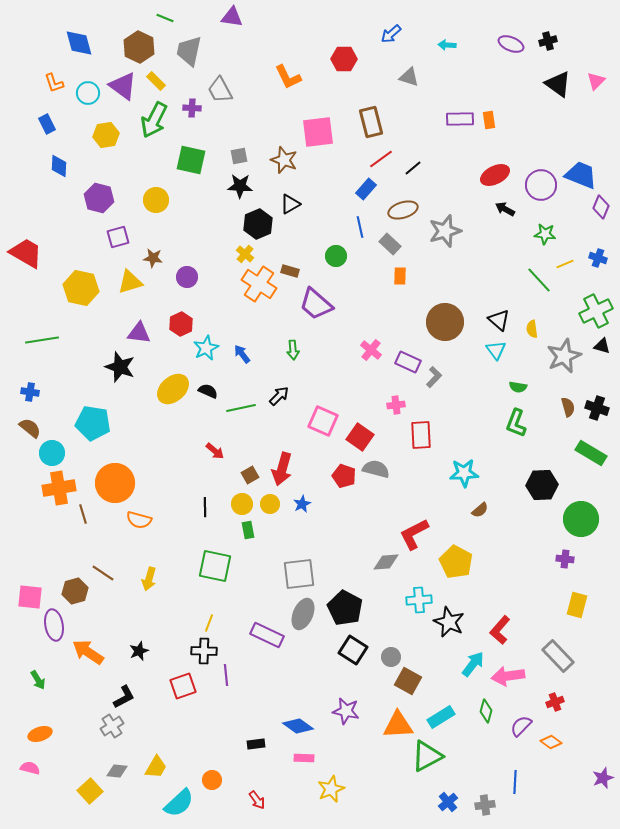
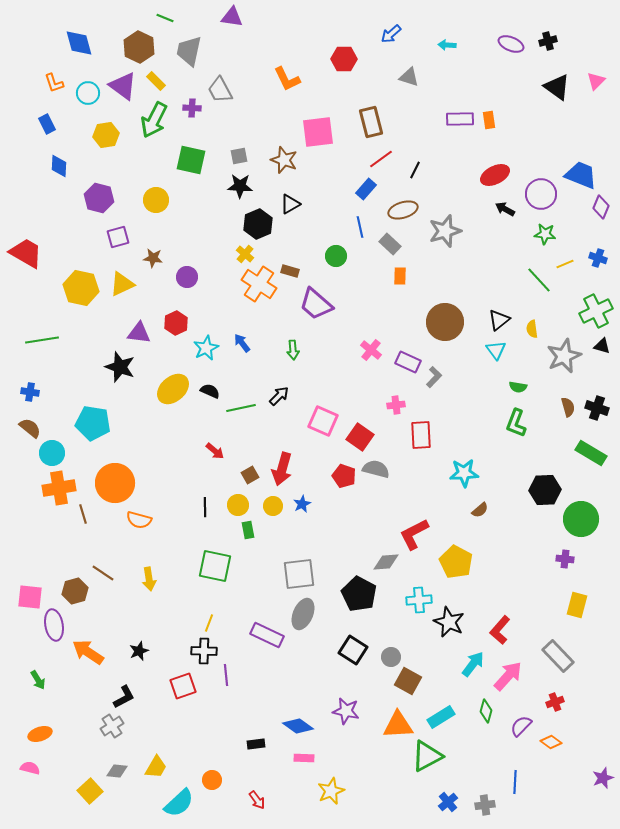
orange L-shape at (288, 77): moved 1 px left, 2 px down
black triangle at (558, 84): moved 1 px left, 3 px down
black line at (413, 168): moved 2 px right, 2 px down; rotated 24 degrees counterclockwise
purple circle at (541, 185): moved 9 px down
yellow triangle at (130, 282): moved 8 px left, 2 px down; rotated 8 degrees counterclockwise
black triangle at (499, 320): rotated 40 degrees clockwise
red hexagon at (181, 324): moved 5 px left, 1 px up
blue arrow at (242, 354): moved 11 px up
black semicircle at (208, 391): moved 2 px right
black hexagon at (542, 485): moved 3 px right, 5 px down
yellow circle at (242, 504): moved 4 px left, 1 px down
yellow circle at (270, 504): moved 3 px right, 2 px down
yellow arrow at (149, 579): rotated 25 degrees counterclockwise
black pentagon at (345, 608): moved 14 px right, 14 px up
pink arrow at (508, 676): rotated 140 degrees clockwise
yellow star at (331, 789): moved 2 px down
